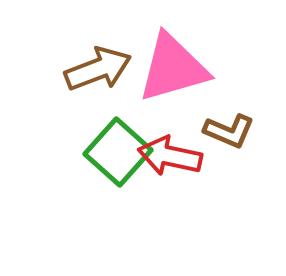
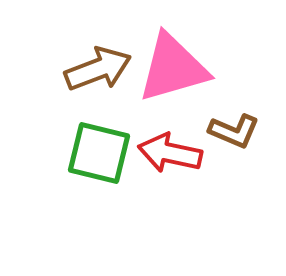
brown L-shape: moved 5 px right
green square: moved 19 px left, 1 px down; rotated 28 degrees counterclockwise
red arrow: moved 3 px up
